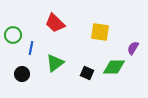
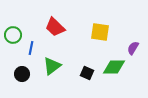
red trapezoid: moved 4 px down
green triangle: moved 3 px left, 3 px down
